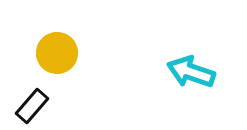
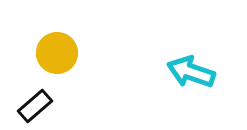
black rectangle: moved 3 px right; rotated 8 degrees clockwise
